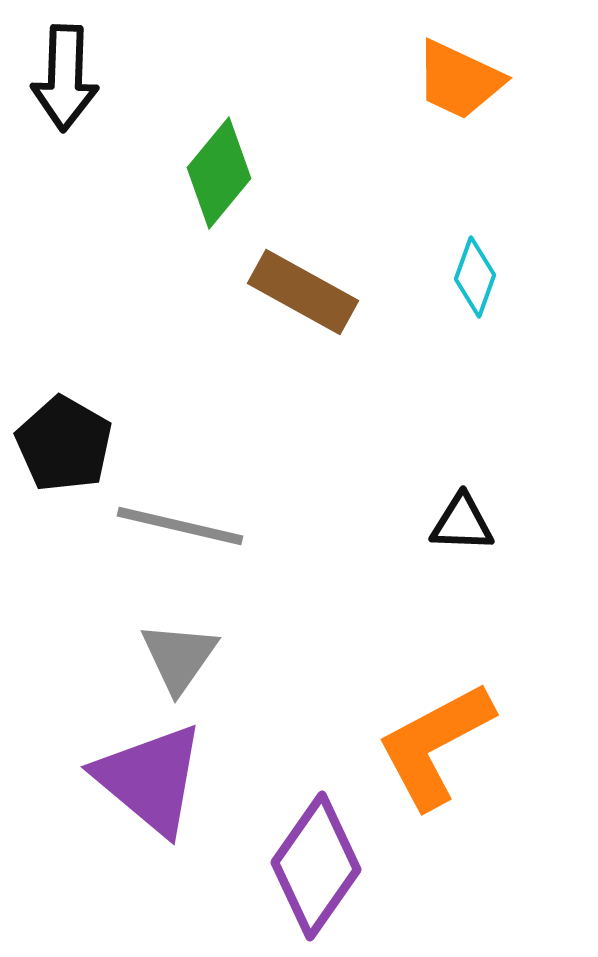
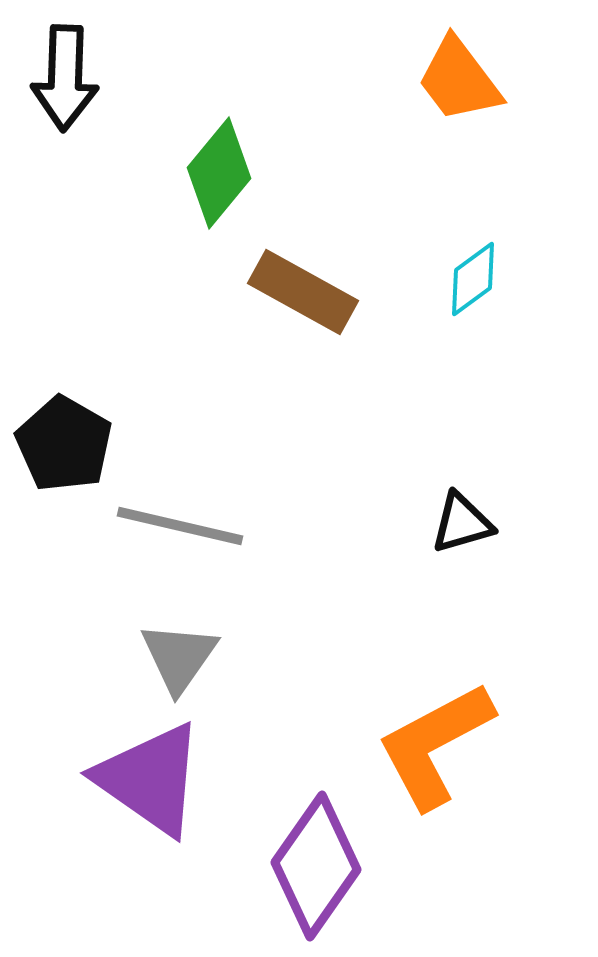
orange trapezoid: rotated 28 degrees clockwise
cyan diamond: moved 2 px left, 2 px down; rotated 34 degrees clockwise
black triangle: rotated 18 degrees counterclockwise
purple triangle: rotated 5 degrees counterclockwise
